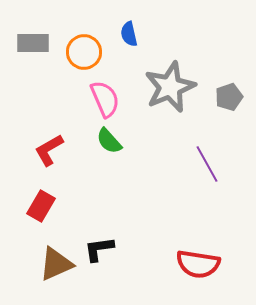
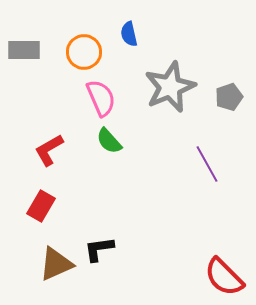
gray rectangle: moved 9 px left, 7 px down
pink semicircle: moved 4 px left, 1 px up
red semicircle: moved 26 px right, 13 px down; rotated 36 degrees clockwise
